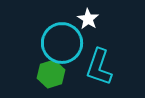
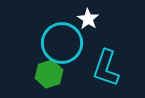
cyan L-shape: moved 7 px right, 1 px down
green hexagon: moved 2 px left
